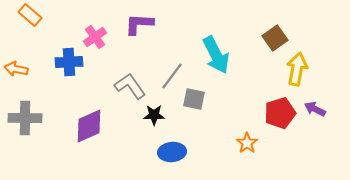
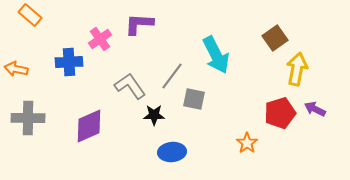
pink cross: moved 5 px right, 2 px down
gray cross: moved 3 px right
